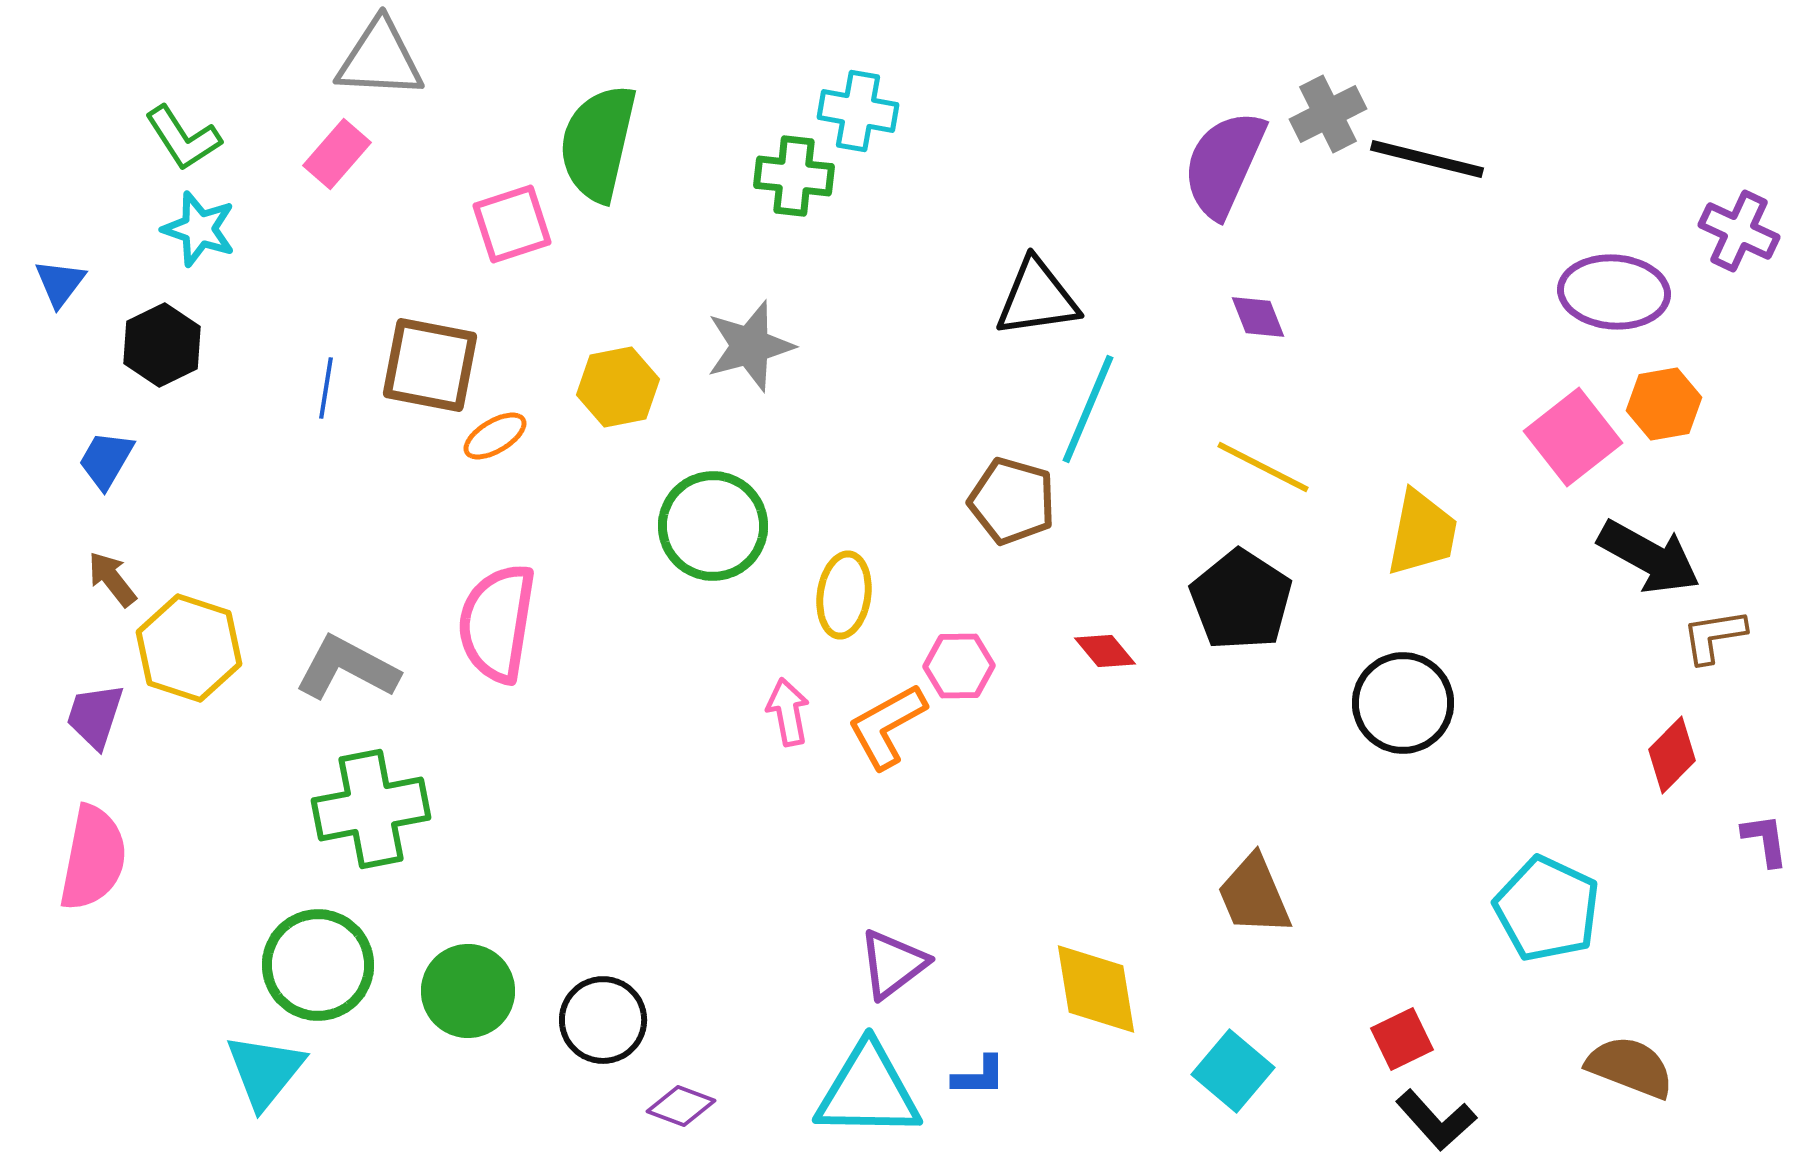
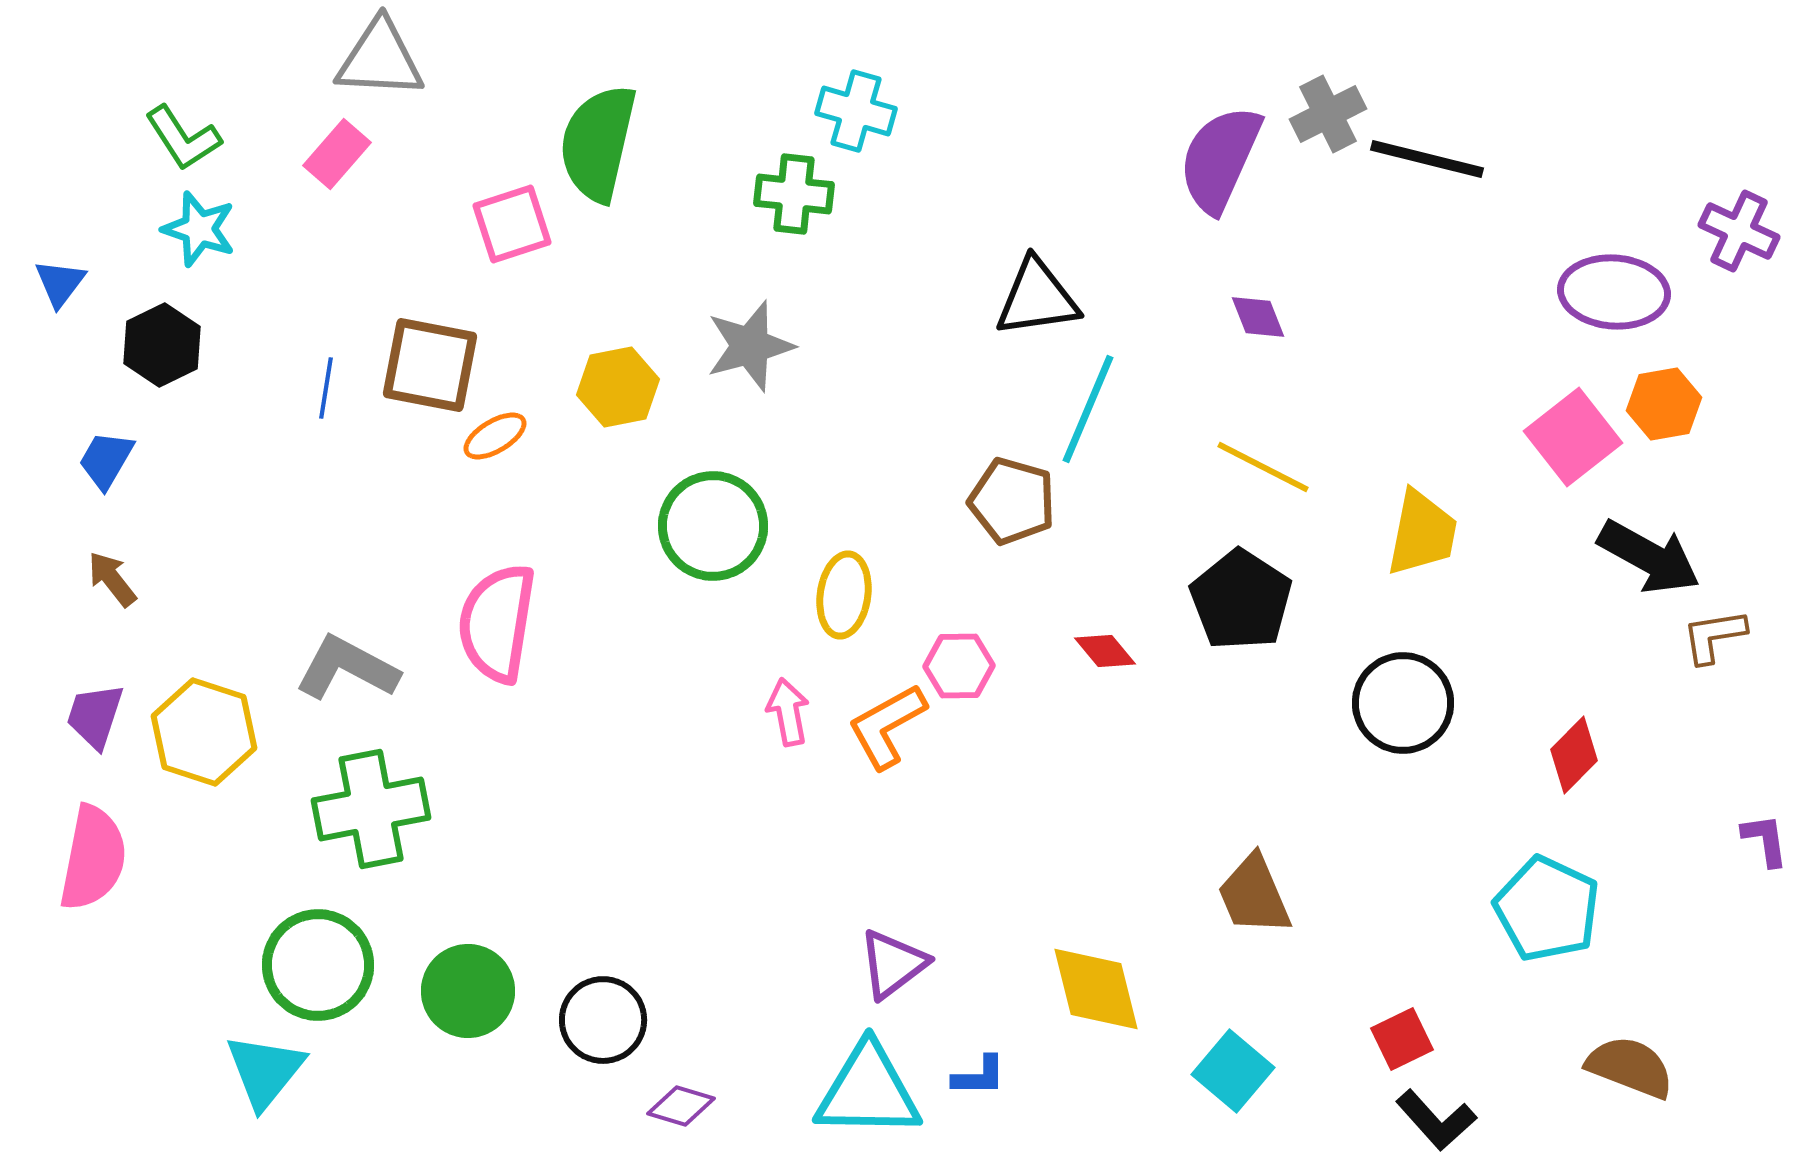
cyan cross at (858, 111): moved 2 px left; rotated 6 degrees clockwise
purple semicircle at (1224, 164): moved 4 px left, 5 px up
green cross at (794, 176): moved 18 px down
yellow hexagon at (189, 648): moved 15 px right, 84 px down
red diamond at (1672, 755): moved 98 px left
yellow diamond at (1096, 989): rotated 5 degrees counterclockwise
purple diamond at (681, 1106): rotated 4 degrees counterclockwise
